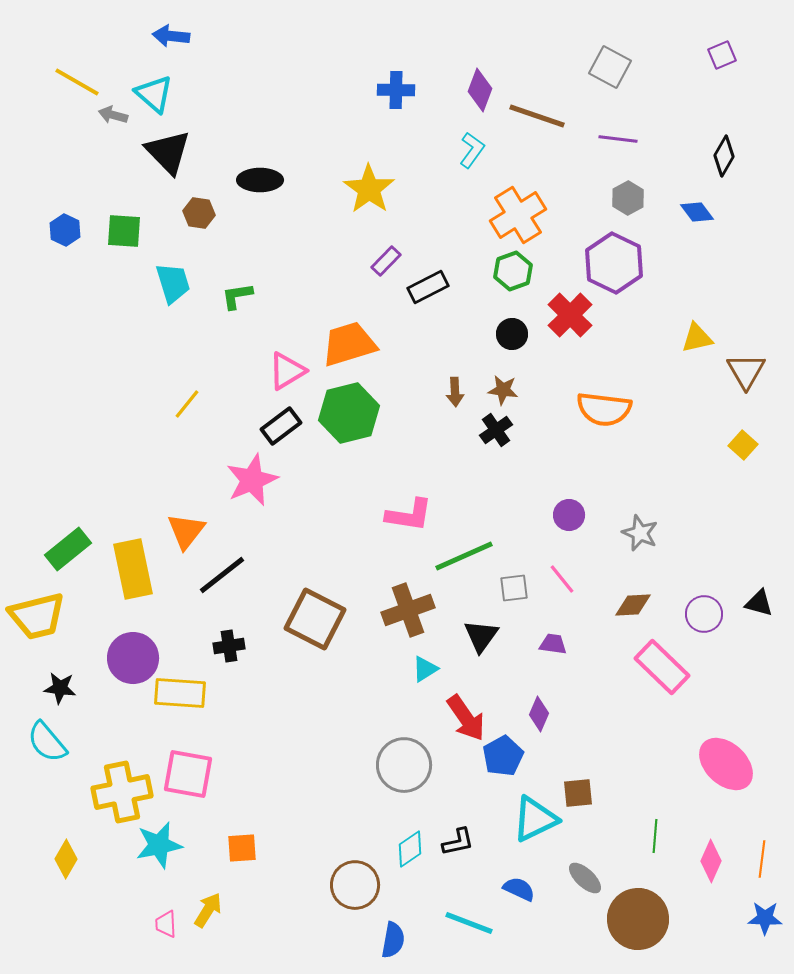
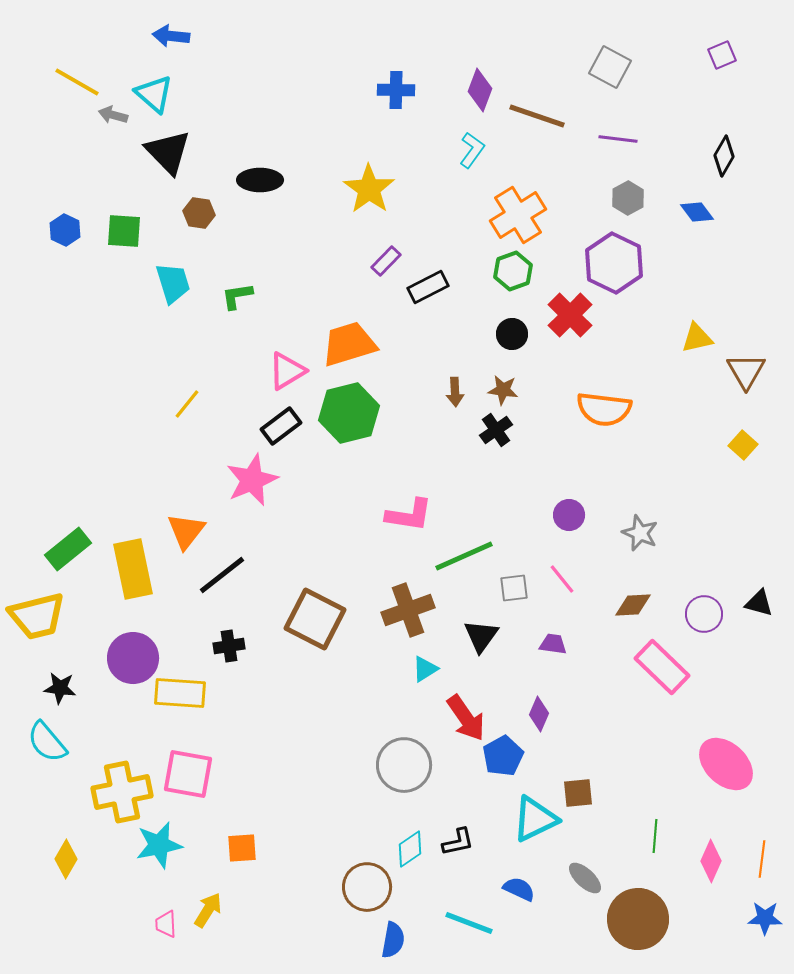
brown circle at (355, 885): moved 12 px right, 2 px down
